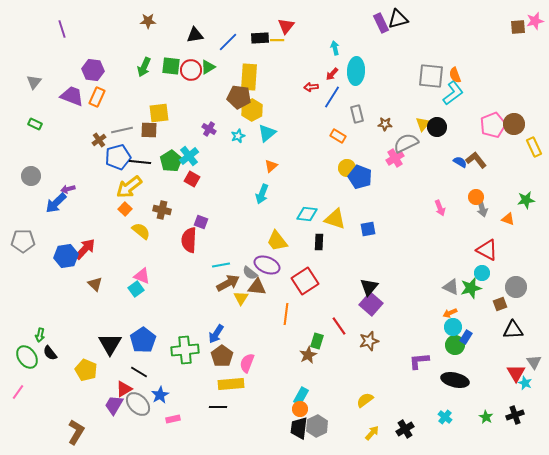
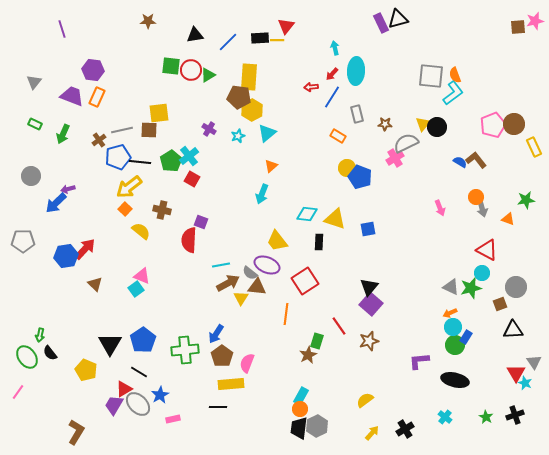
green arrow at (144, 67): moved 81 px left, 67 px down
green triangle at (208, 67): moved 8 px down
